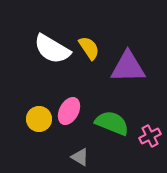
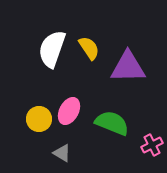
white semicircle: rotated 78 degrees clockwise
pink cross: moved 2 px right, 9 px down
gray triangle: moved 18 px left, 4 px up
